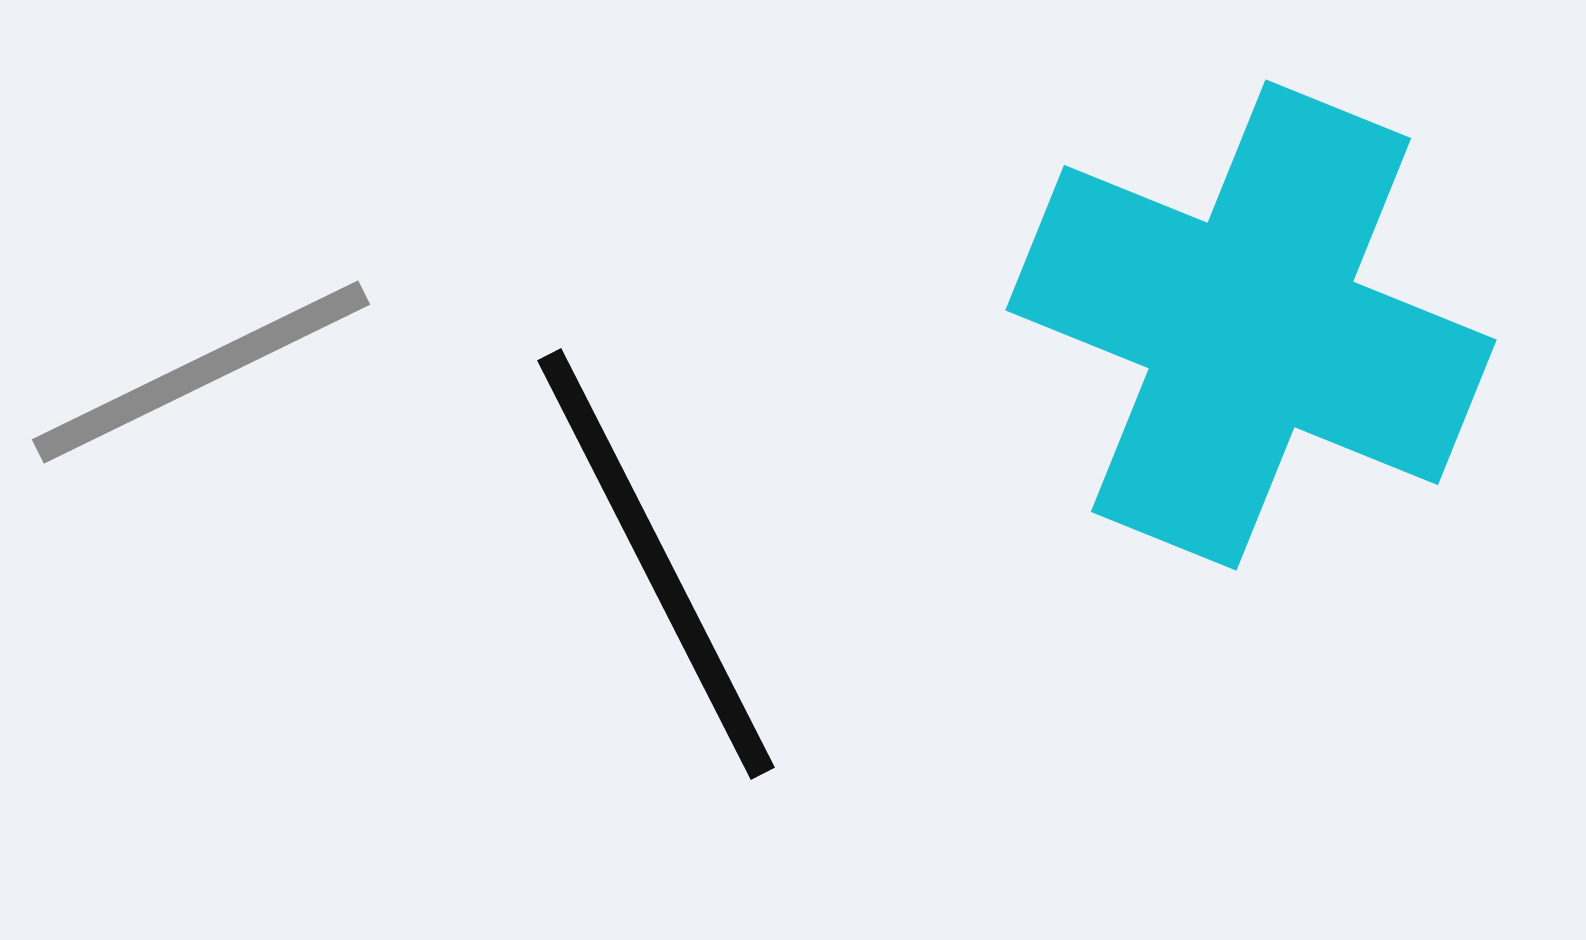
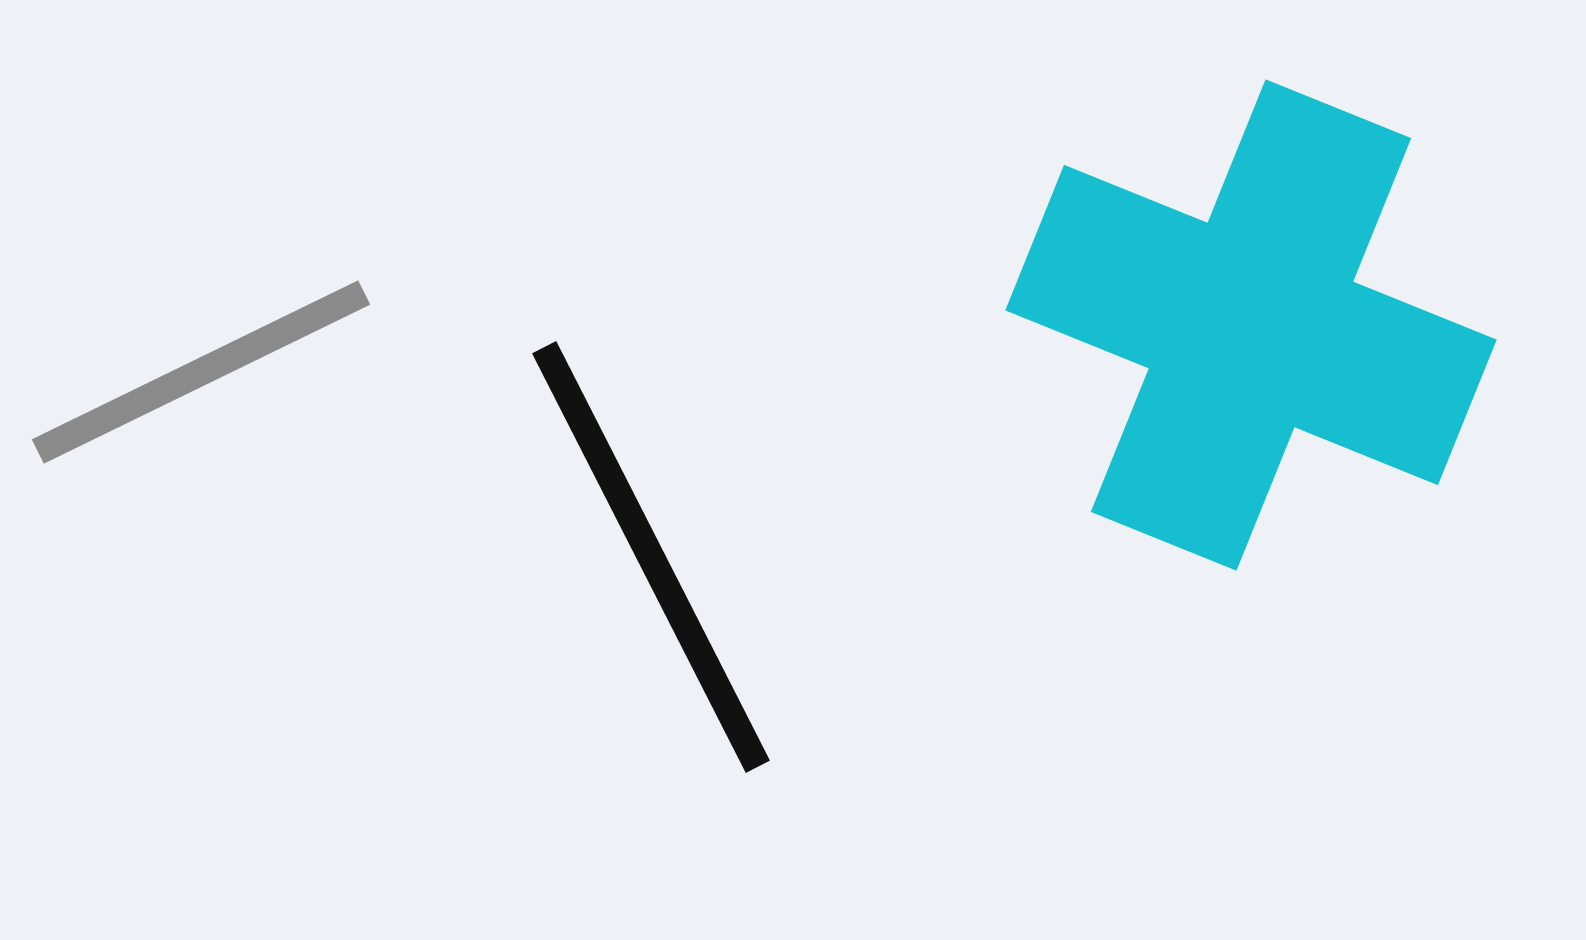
black line: moved 5 px left, 7 px up
